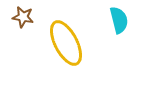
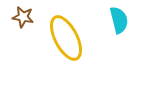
yellow ellipse: moved 5 px up
